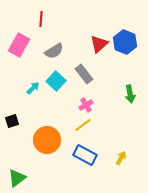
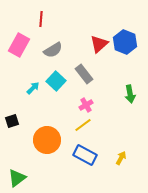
gray semicircle: moved 1 px left, 1 px up
